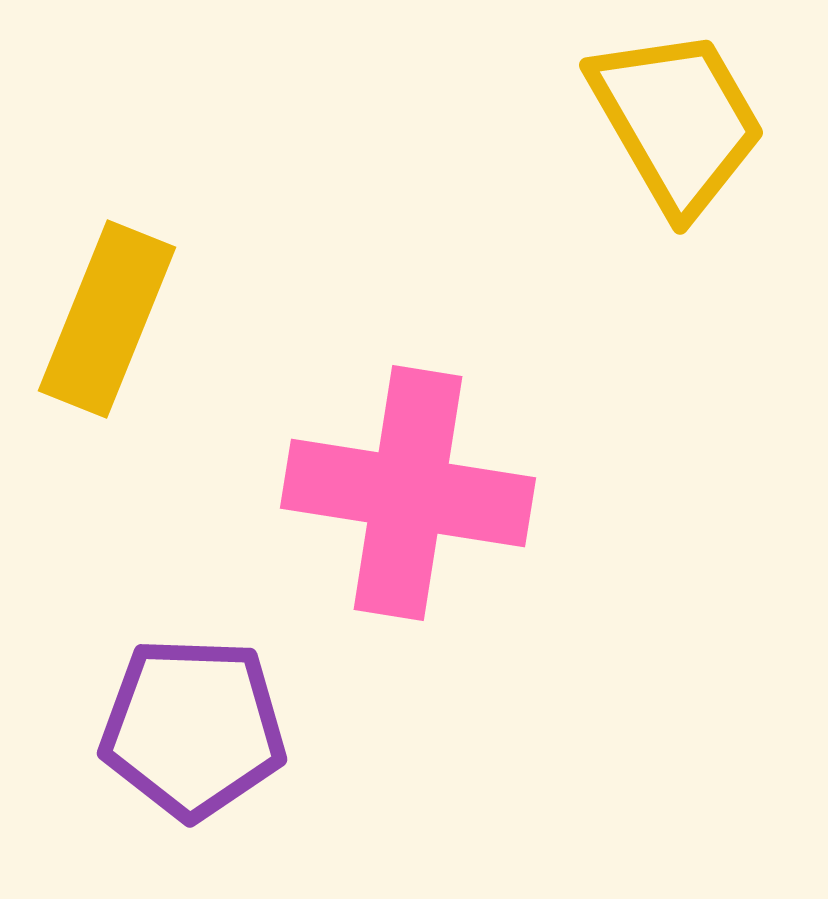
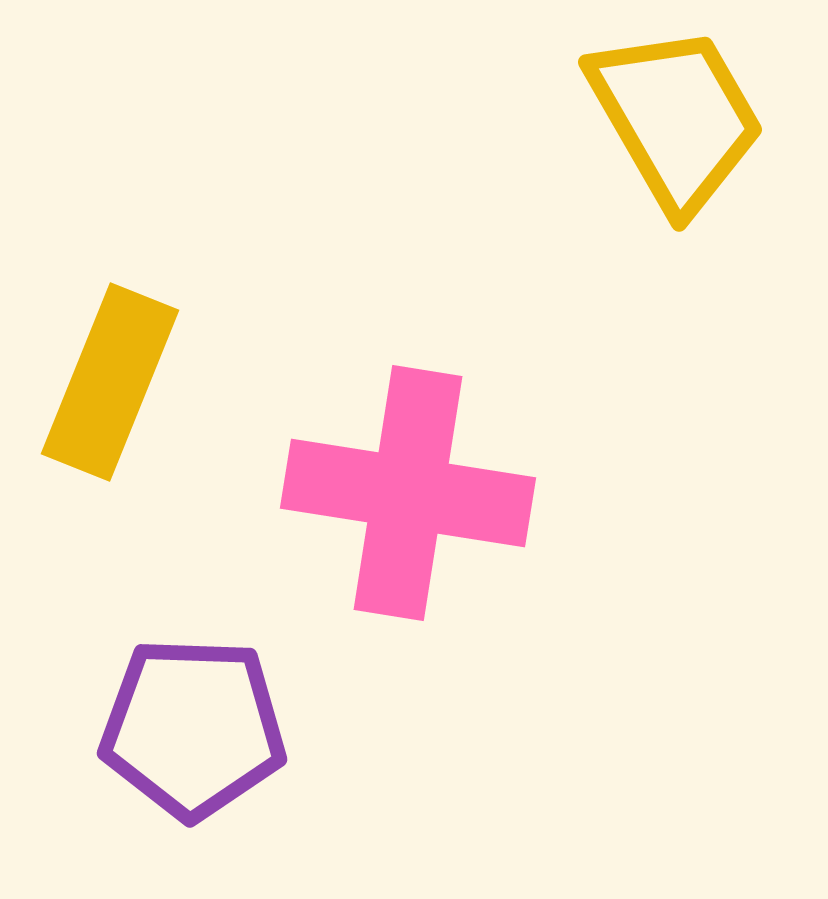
yellow trapezoid: moved 1 px left, 3 px up
yellow rectangle: moved 3 px right, 63 px down
